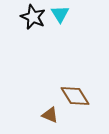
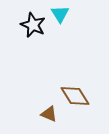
black star: moved 8 px down
brown triangle: moved 1 px left, 1 px up
